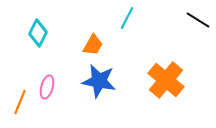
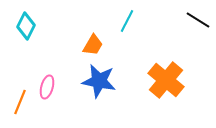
cyan line: moved 3 px down
cyan diamond: moved 12 px left, 7 px up
